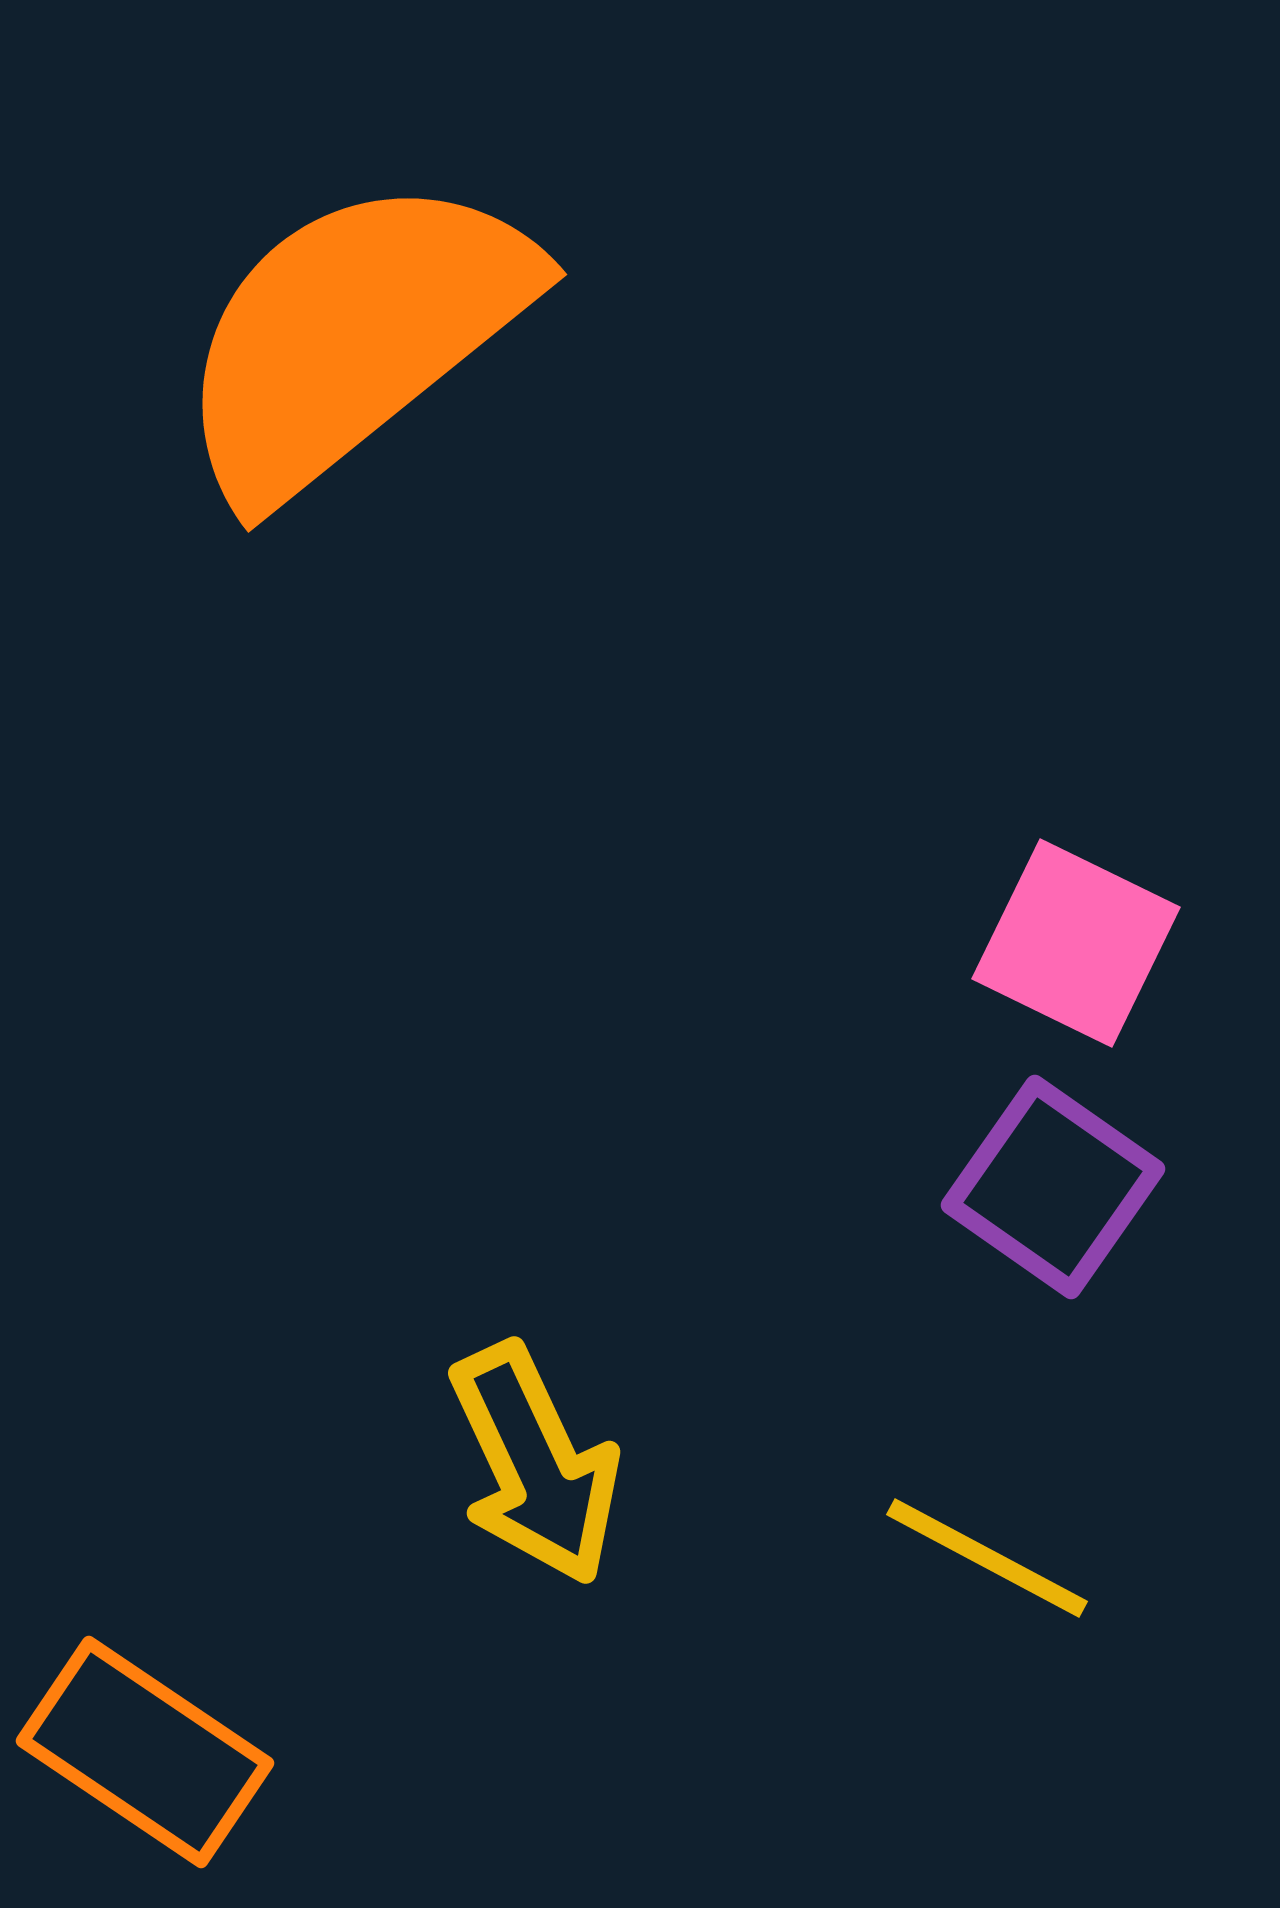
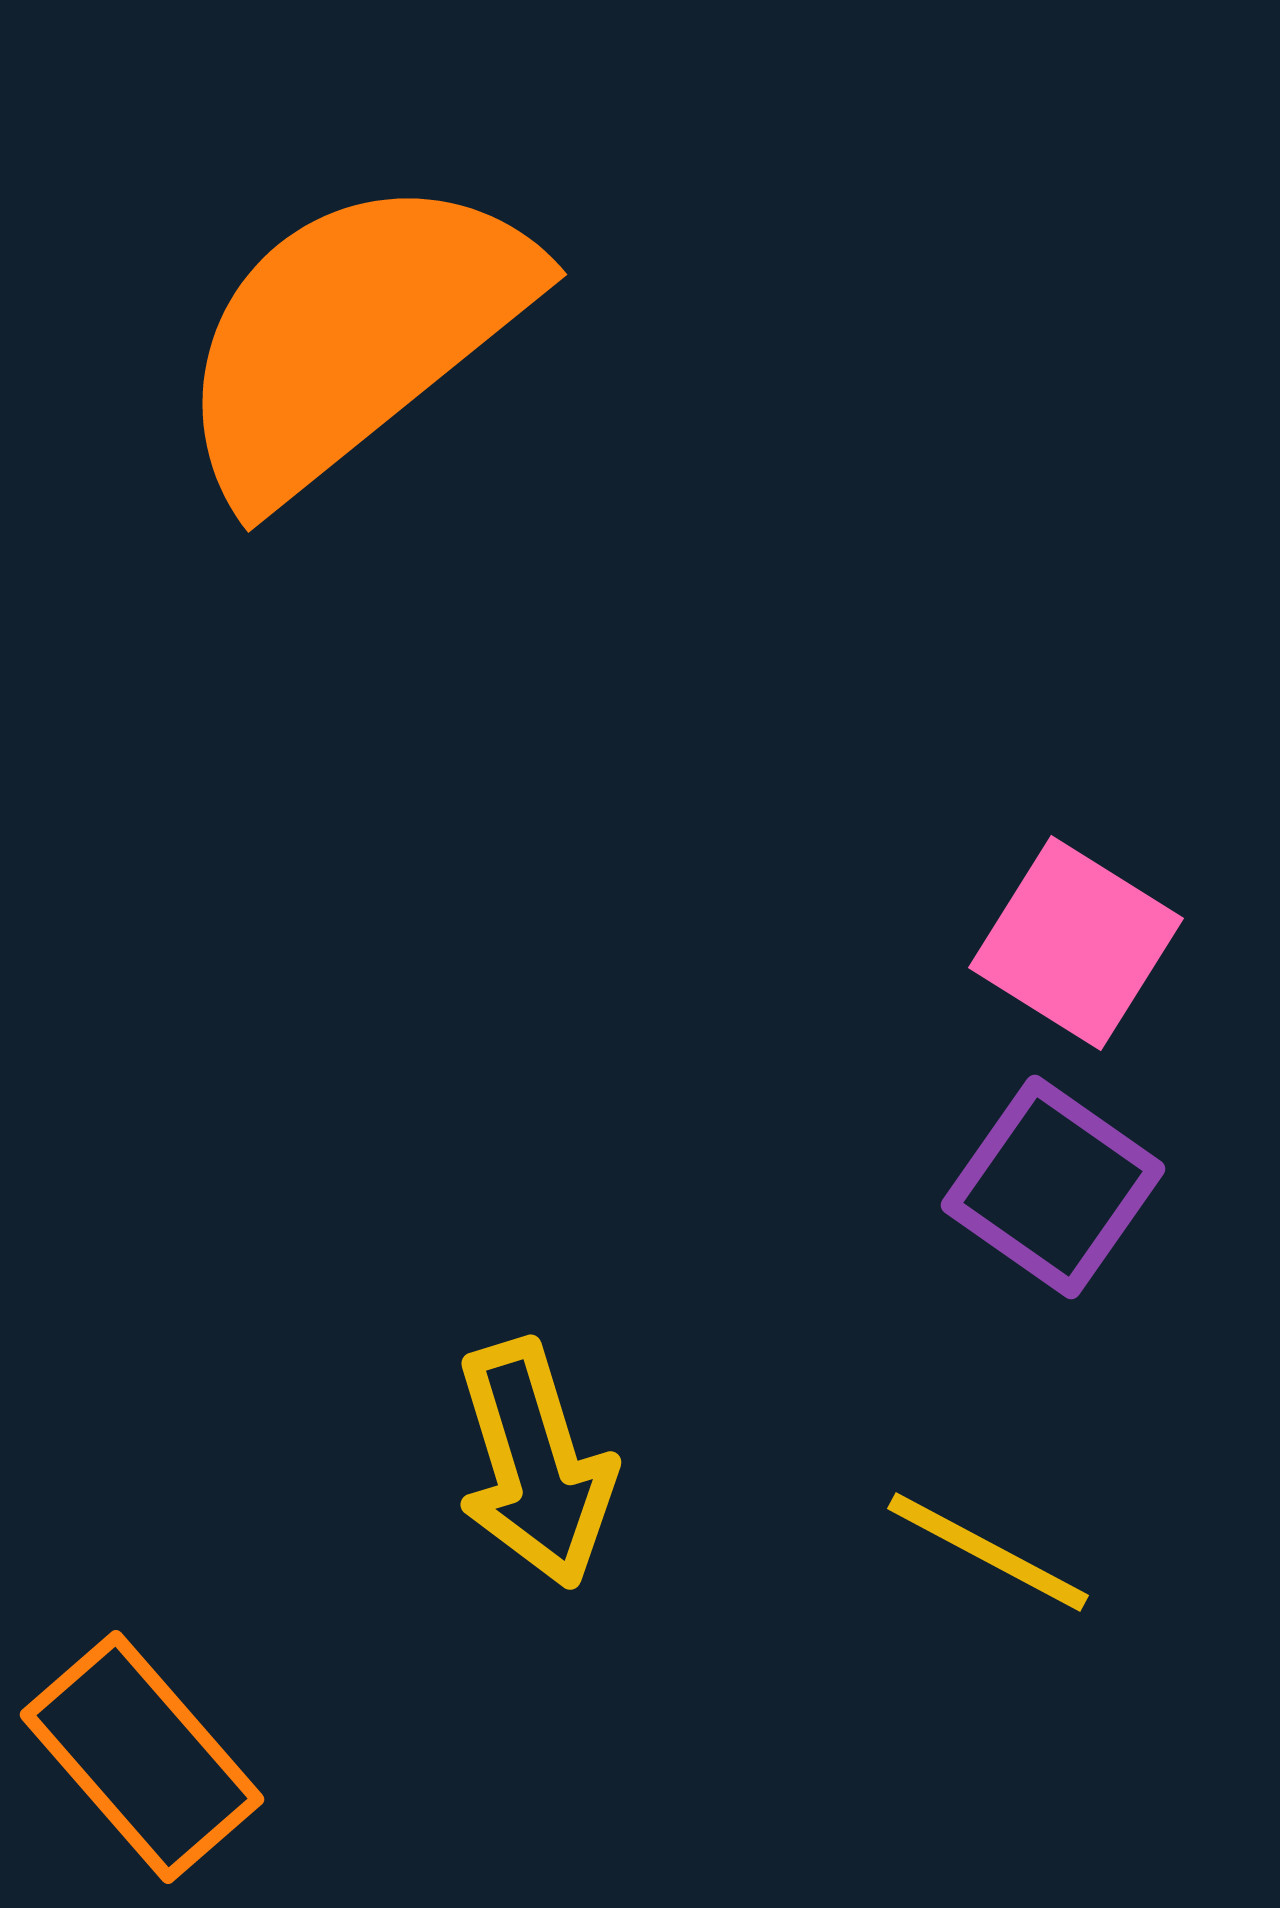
pink square: rotated 6 degrees clockwise
yellow arrow: rotated 8 degrees clockwise
yellow line: moved 1 px right, 6 px up
orange rectangle: moved 3 px left, 5 px down; rotated 15 degrees clockwise
